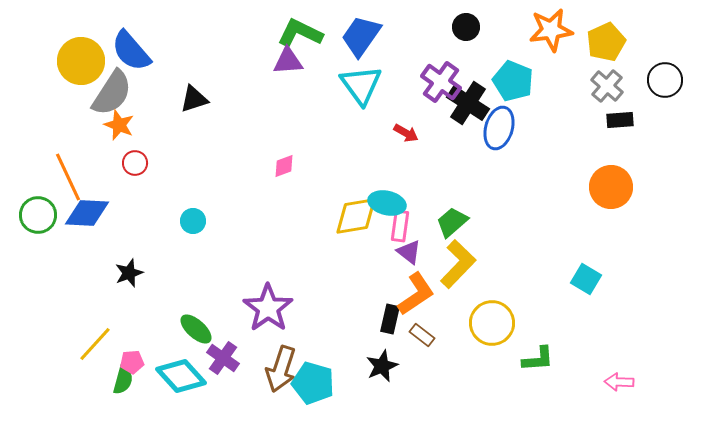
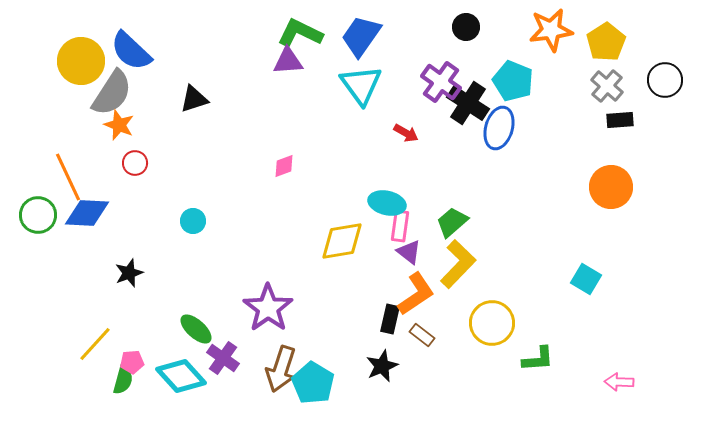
yellow pentagon at (606, 42): rotated 9 degrees counterclockwise
blue semicircle at (131, 51): rotated 6 degrees counterclockwise
yellow diamond at (356, 216): moved 14 px left, 25 px down
cyan pentagon at (313, 383): rotated 15 degrees clockwise
